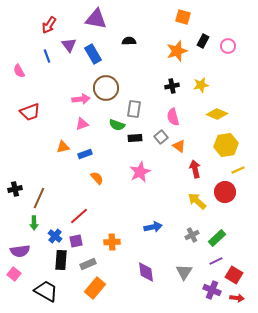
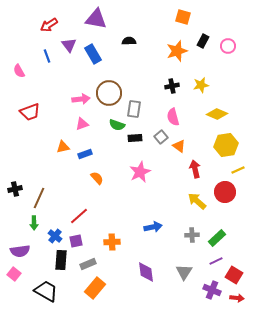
red arrow at (49, 25): rotated 24 degrees clockwise
brown circle at (106, 88): moved 3 px right, 5 px down
gray cross at (192, 235): rotated 24 degrees clockwise
